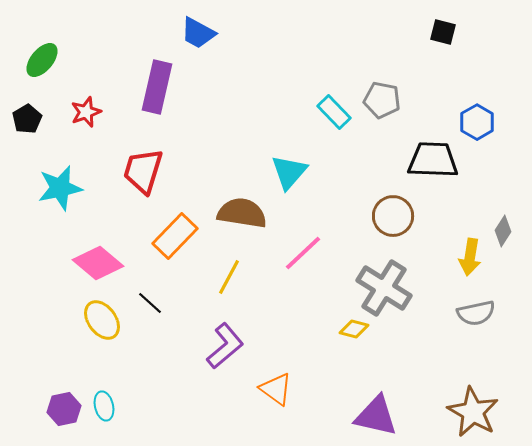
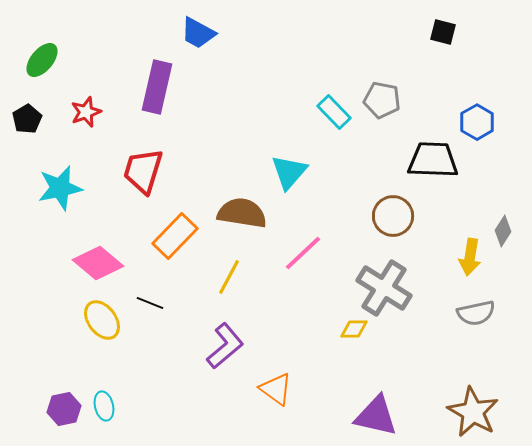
black line: rotated 20 degrees counterclockwise
yellow diamond: rotated 16 degrees counterclockwise
